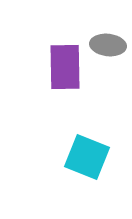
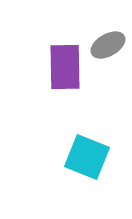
gray ellipse: rotated 36 degrees counterclockwise
